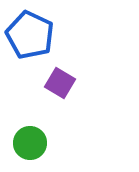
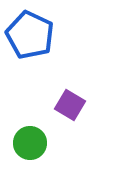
purple square: moved 10 px right, 22 px down
